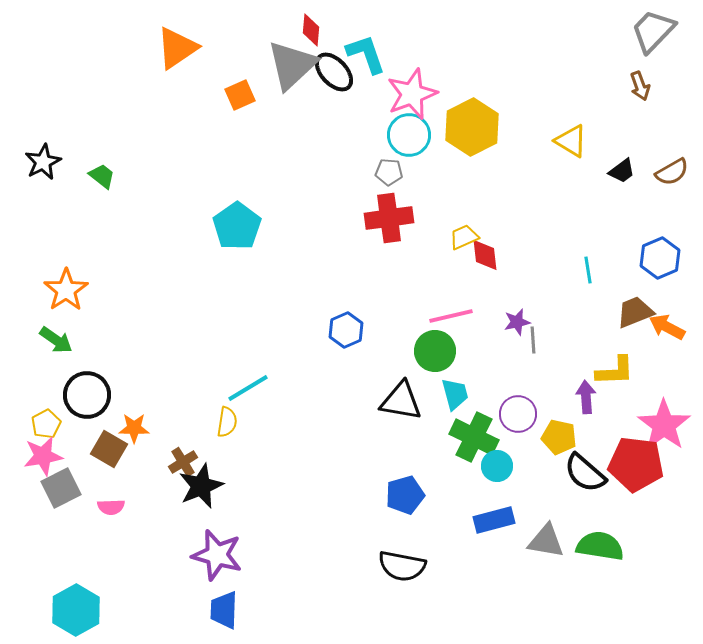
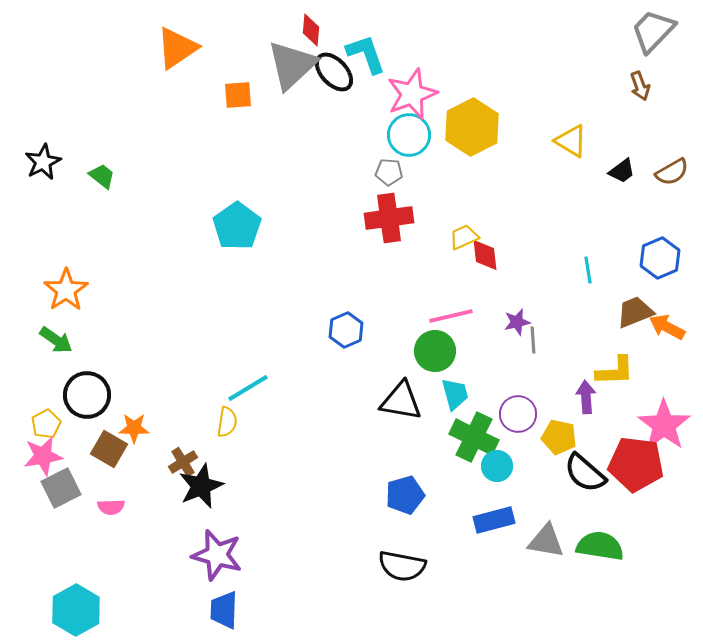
orange square at (240, 95): moved 2 px left; rotated 20 degrees clockwise
